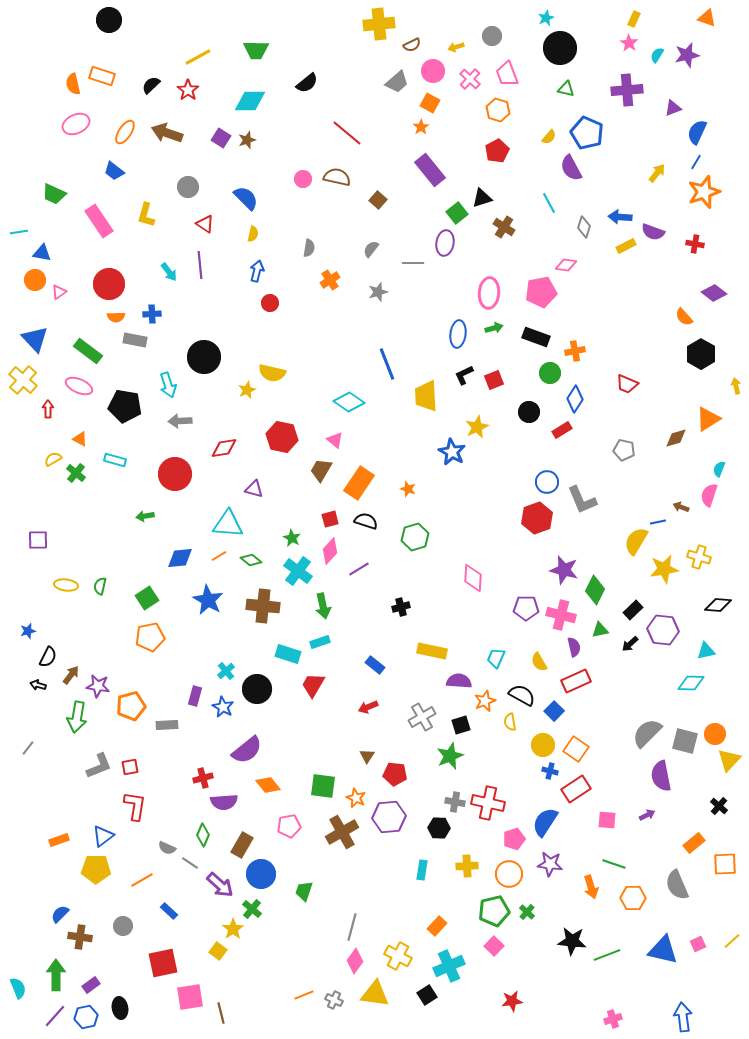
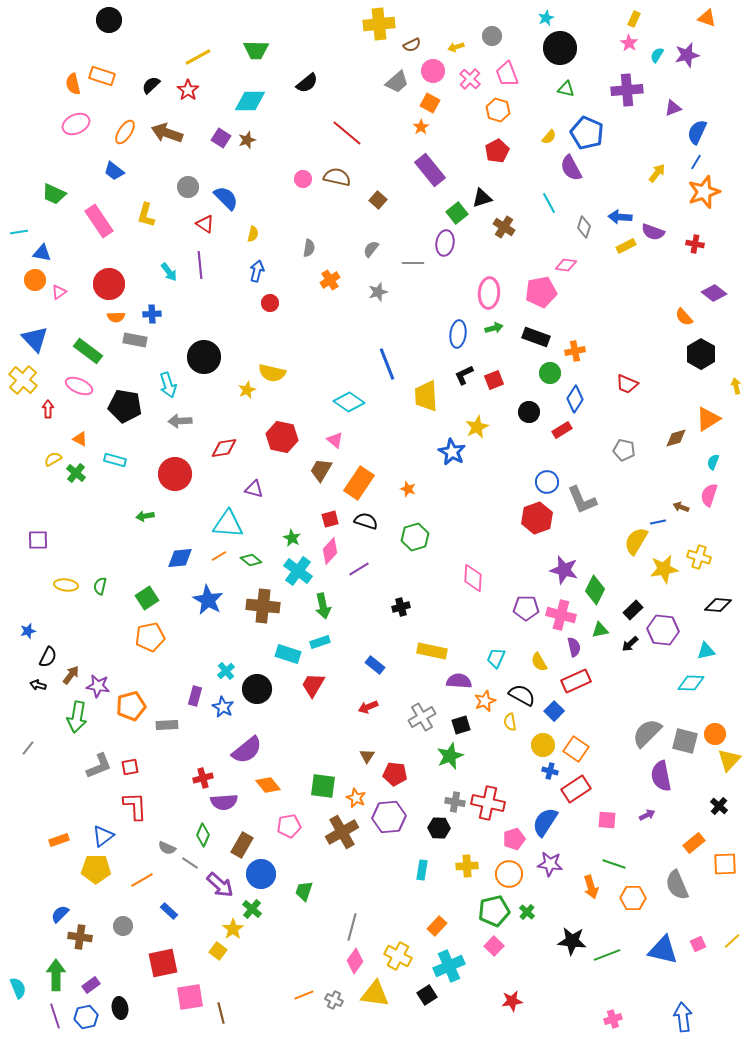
blue semicircle at (246, 198): moved 20 px left
cyan semicircle at (719, 469): moved 6 px left, 7 px up
red L-shape at (135, 806): rotated 12 degrees counterclockwise
purple line at (55, 1016): rotated 60 degrees counterclockwise
